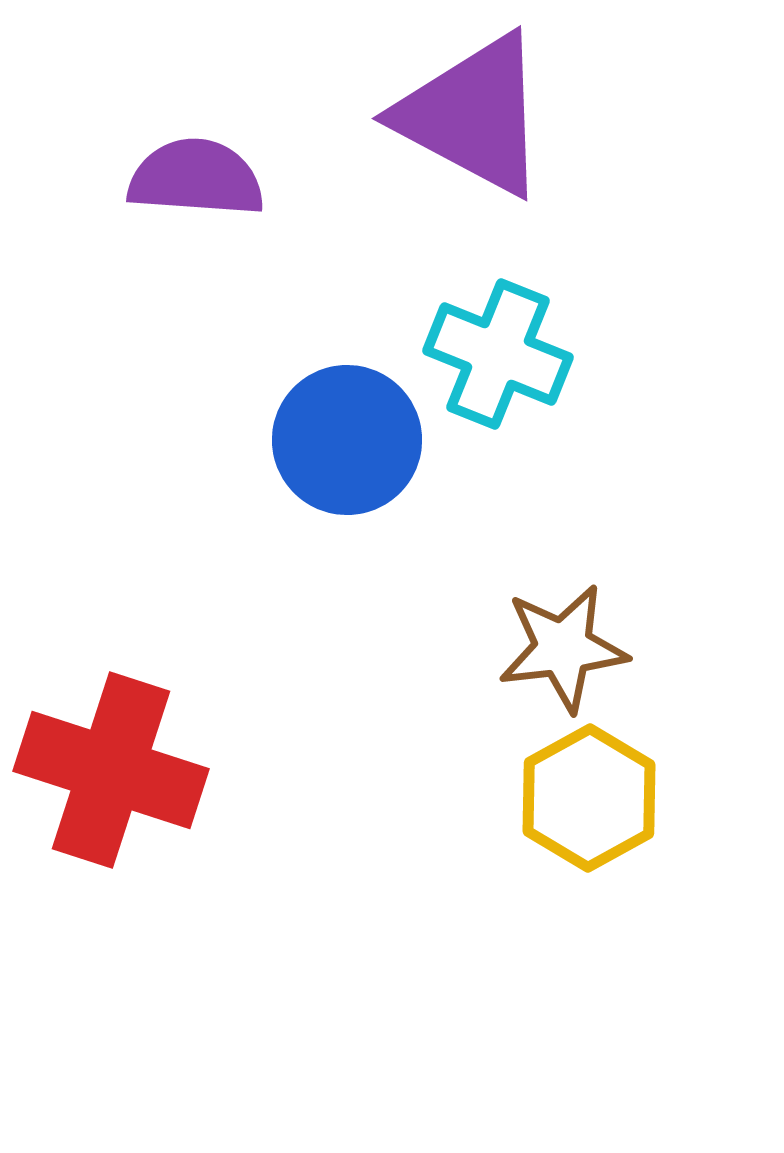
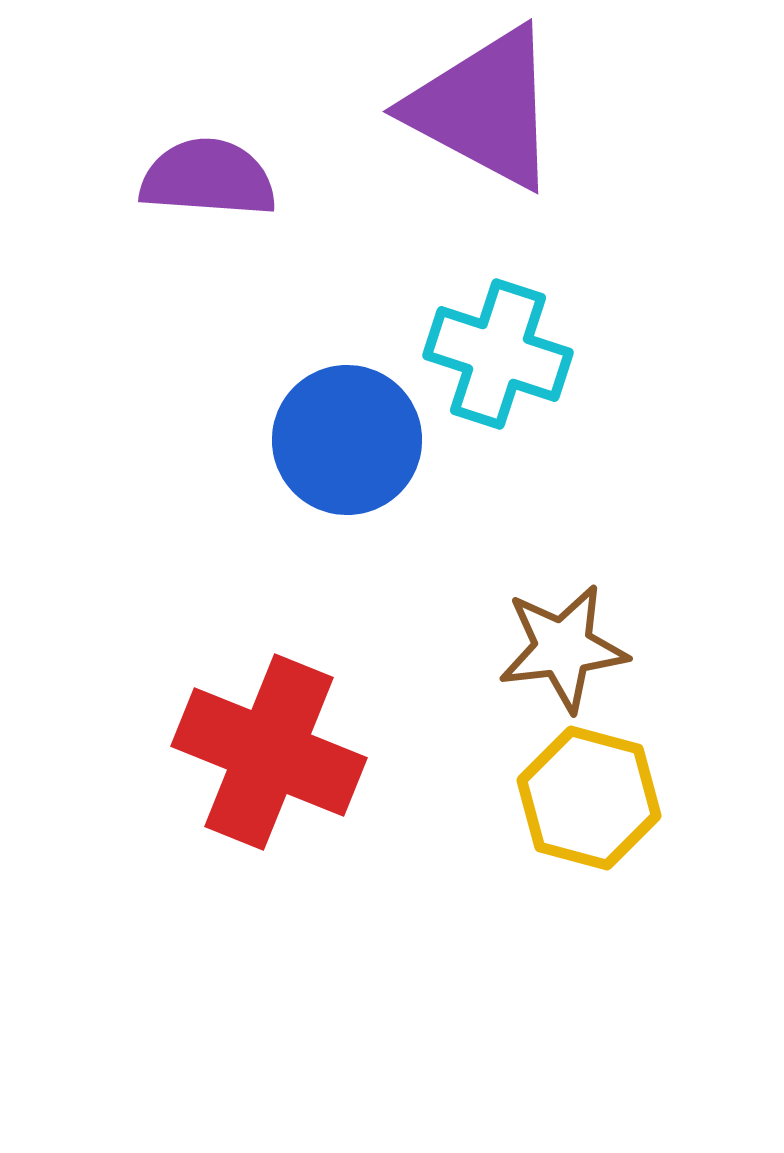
purple triangle: moved 11 px right, 7 px up
purple semicircle: moved 12 px right
cyan cross: rotated 4 degrees counterclockwise
red cross: moved 158 px right, 18 px up; rotated 4 degrees clockwise
yellow hexagon: rotated 16 degrees counterclockwise
